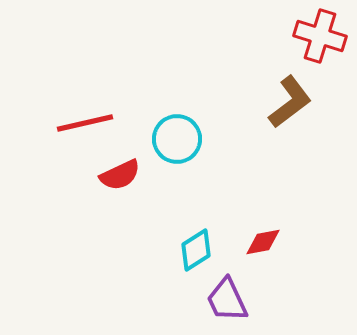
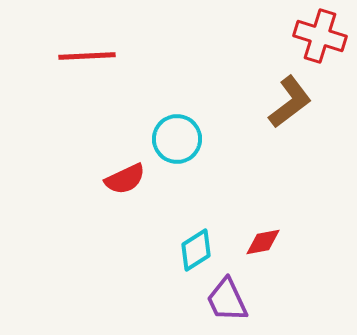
red line: moved 2 px right, 67 px up; rotated 10 degrees clockwise
red semicircle: moved 5 px right, 4 px down
